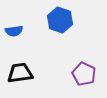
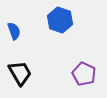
blue semicircle: rotated 102 degrees counterclockwise
black trapezoid: rotated 68 degrees clockwise
